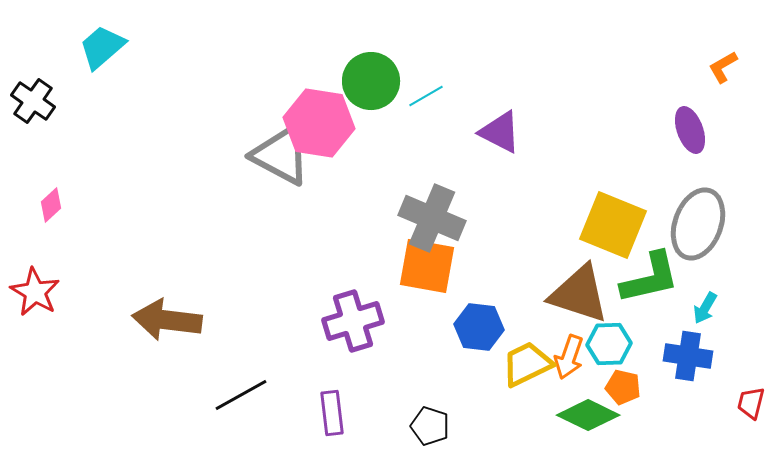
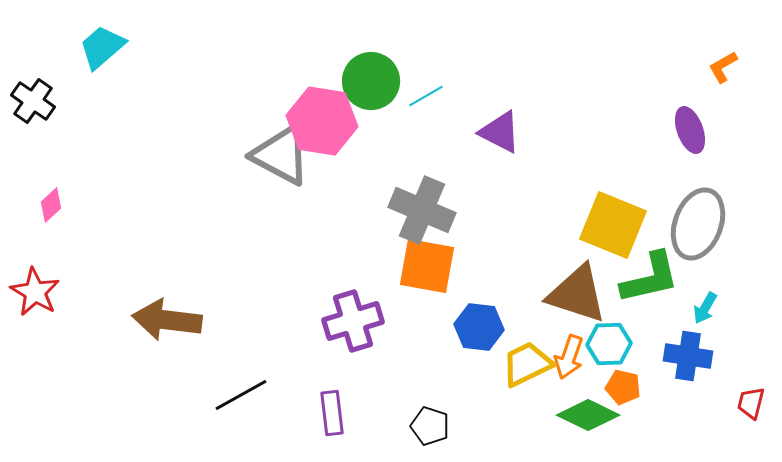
pink hexagon: moved 3 px right, 2 px up
gray cross: moved 10 px left, 8 px up
brown triangle: moved 2 px left
